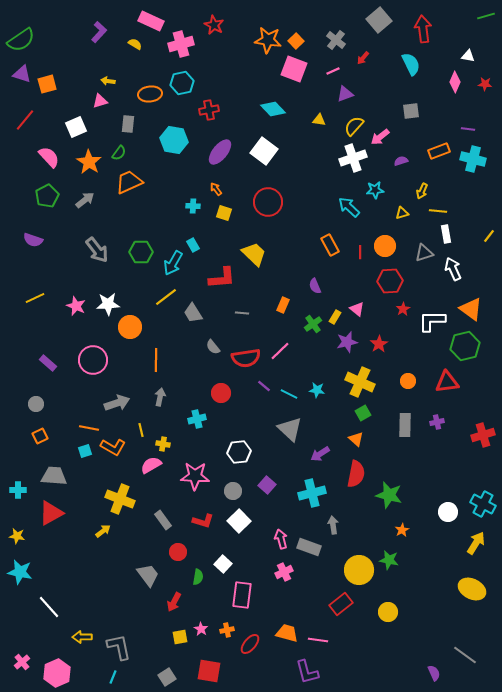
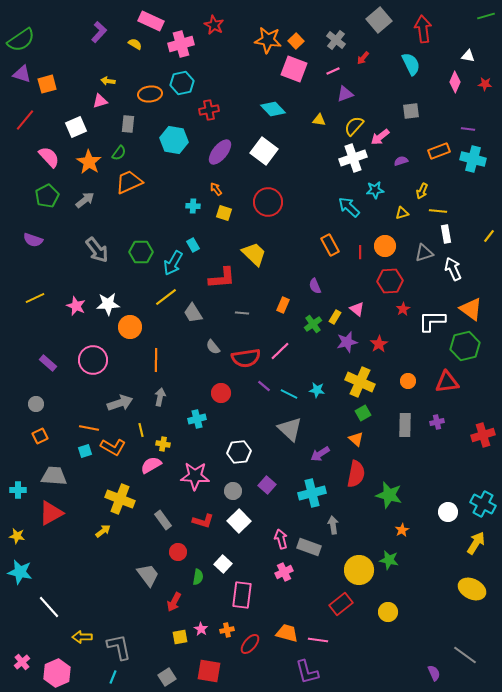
gray arrow at (117, 403): moved 3 px right
